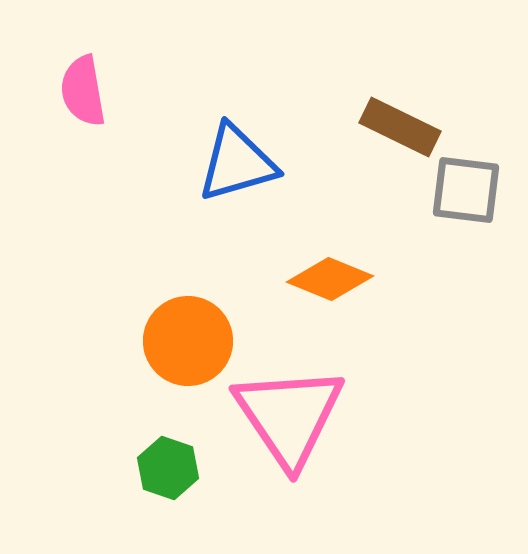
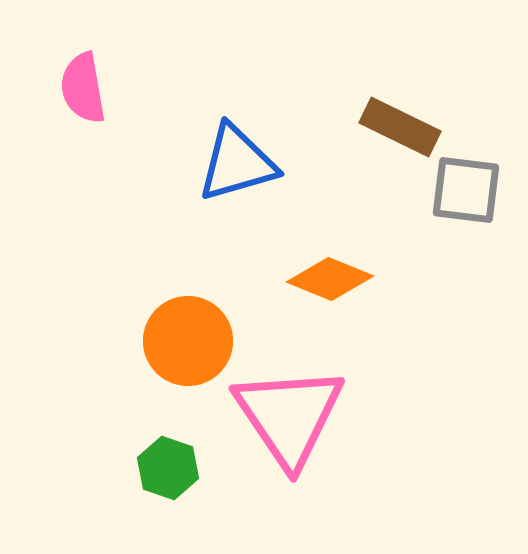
pink semicircle: moved 3 px up
